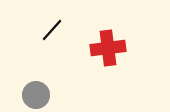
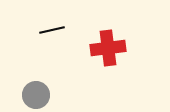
black line: rotated 35 degrees clockwise
